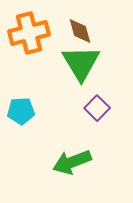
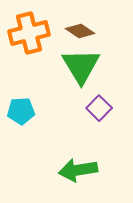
brown diamond: rotated 40 degrees counterclockwise
green triangle: moved 3 px down
purple square: moved 2 px right
green arrow: moved 6 px right, 8 px down; rotated 12 degrees clockwise
